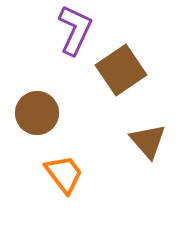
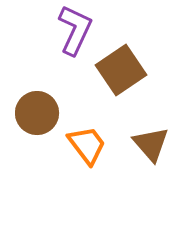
brown triangle: moved 3 px right, 3 px down
orange trapezoid: moved 23 px right, 29 px up
